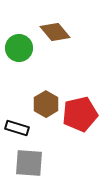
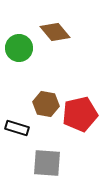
brown hexagon: rotated 20 degrees counterclockwise
gray square: moved 18 px right
